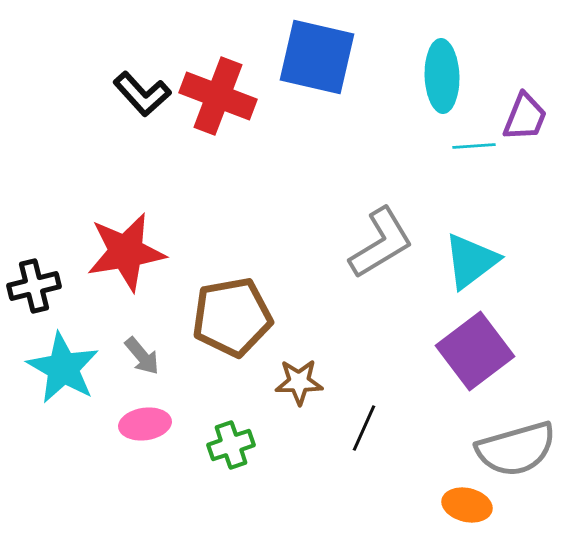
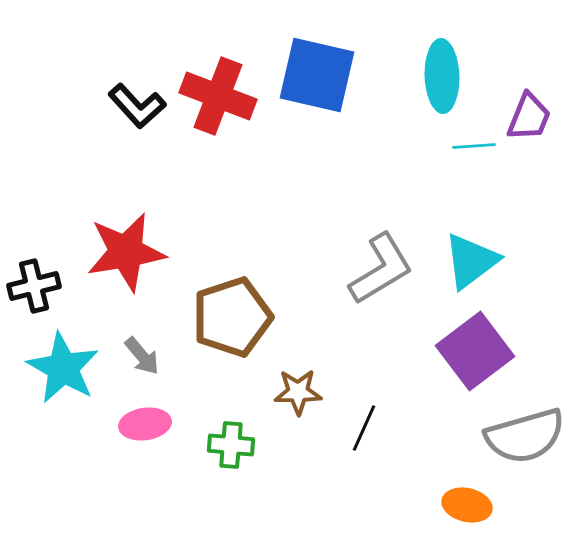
blue square: moved 18 px down
black L-shape: moved 5 px left, 12 px down
purple trapezoid: moved 4 px right
gray L-shape: moved 26 px down
brown pentagon: rotated 8 degrees counterclockwise
brown star: moved 1 px left, 10 px down
green cross: rotated 24 degrees clockwise
gray semicircle: moved 9 px right, 13 px up
